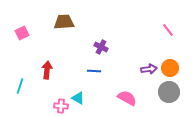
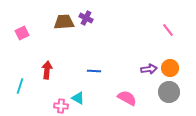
purple cross: moved 15 px left, 29 px up
